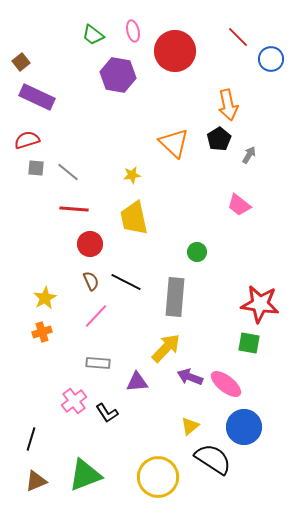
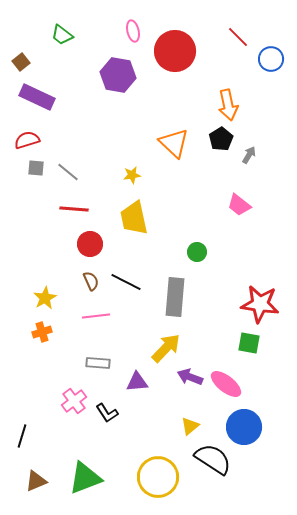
green trapezoid at (93, 35): moved 31 px left
black pentagon at (219, 139): moved 2 px right
pink line at (96, 316): rotated 40 degrees clockwise
black line at (31, 439): moved 9 px left, 3 px up
green triangle at (85, 475): moved 3 px down
